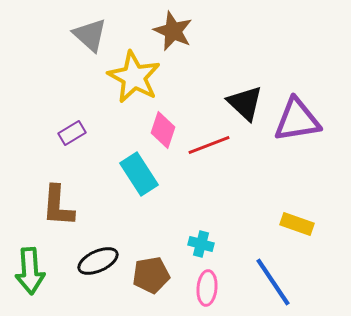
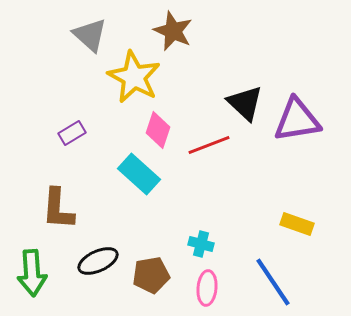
pink diamond: moved 5 px left
cyan rectangle: rotated 15 degrees counterclockwise
brown L-shape: moved 3 px down
green arrow: moved 2 px right, 2 px down
